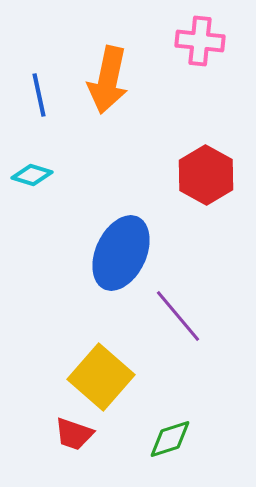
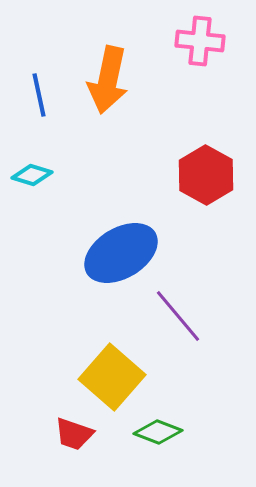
blue ellipse: rotated 34 degrees clockwise
yellow square: moved 11 px right
green diamond: moved 12 px left, 7 px up; rotated 39 degrees clockwise
